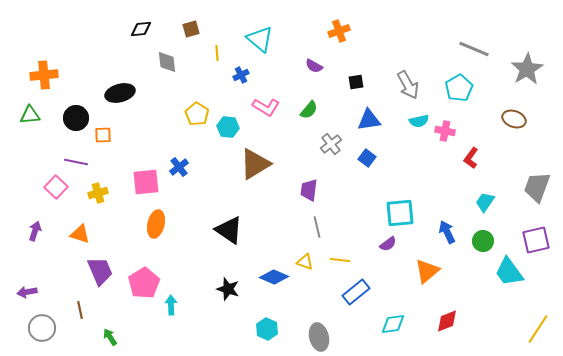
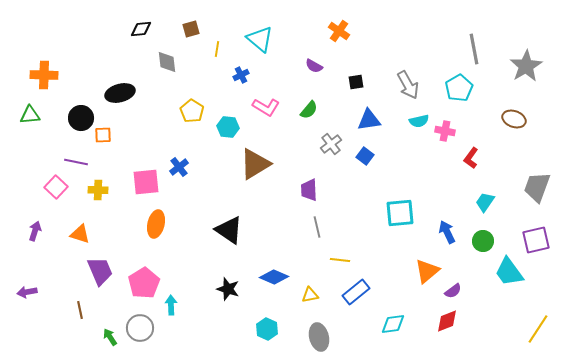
orange cross at (339, 31): rotated 35 degrees counterclockwise
gray line at (474, 49): rotated 56 degrees clockwise
yellow line at (217, 53): moved 4 px up; rotated 14 degrees clockwise
gray star at (527, 69): moved 1 px left, 3 px up
orange cross at (44, 75): rotated 8 degrees clockwise
yellow pentagon at (197, 114): moved 5 px left, 3 px up
black circle at (76, 118): moved 5 px right
blue square at (367, 158): moved 2 px left, 2 px up
purple trapezoid at (309, 190): rotated 10 degrees counterclockwise
yellow cross at (98, 193): moved 3 px up; rotated 18 degrees clockwise
purple semicircle at (388, 244): moved 65 px right, 47 px down
yellow triangle at (305, 262): moved 5 px right, 33 px down; rotated 30 degrees counterclockwise
gray circle at (42, 328): moved 98 px right
